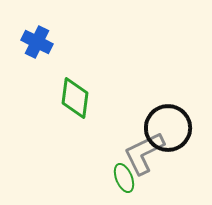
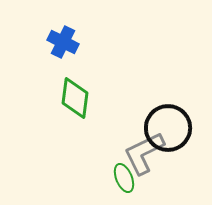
blue cross: moved 26 px right
